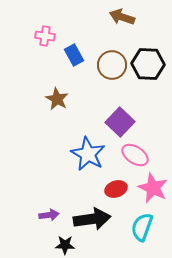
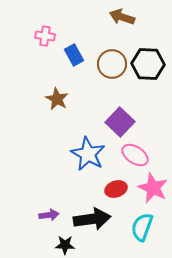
brown circle: moved 1 px up
